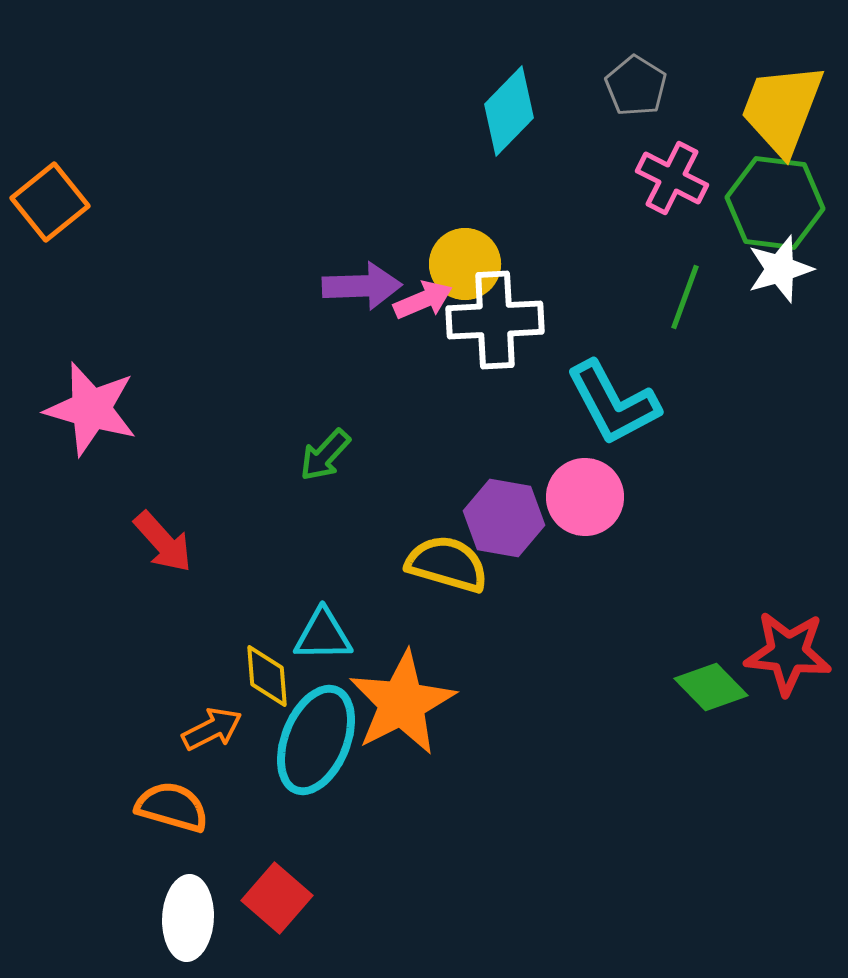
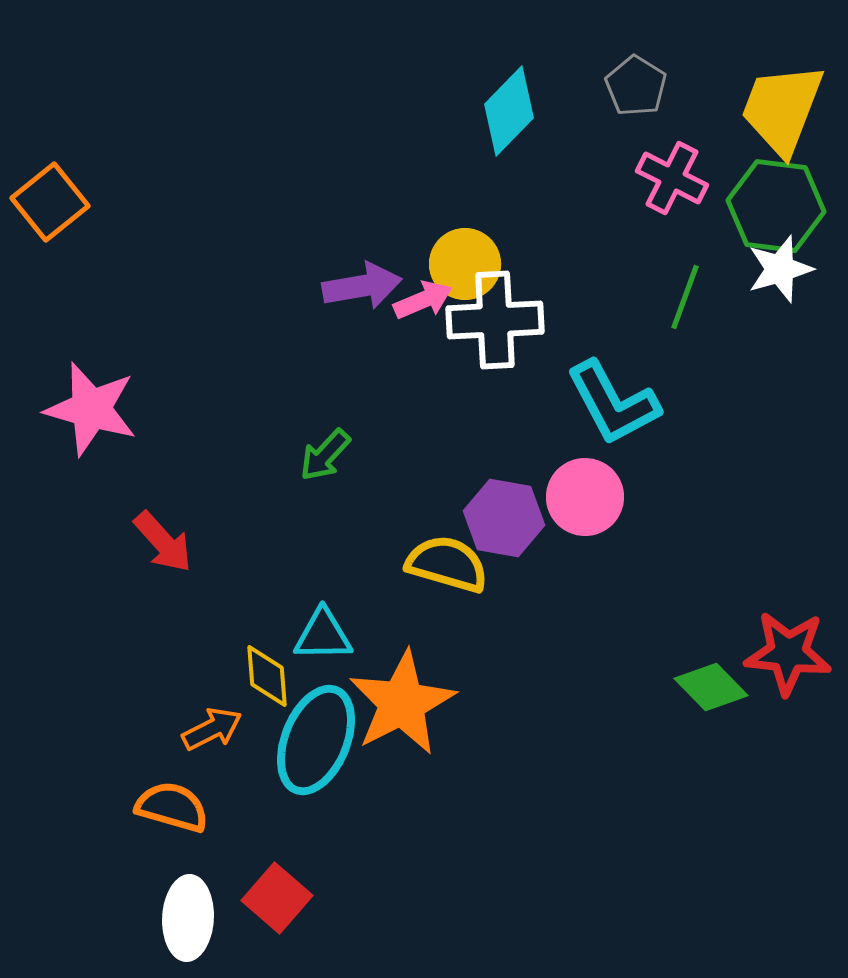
green hexagon: moved 1 px right, 3 px down
purple arrow: rotated 8 degrees counterclockwise
